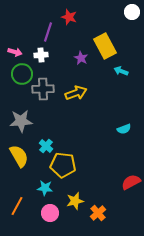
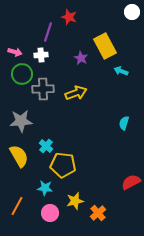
cyan semicircle: moved 6 px up; rotated 128 degrees clockwise
